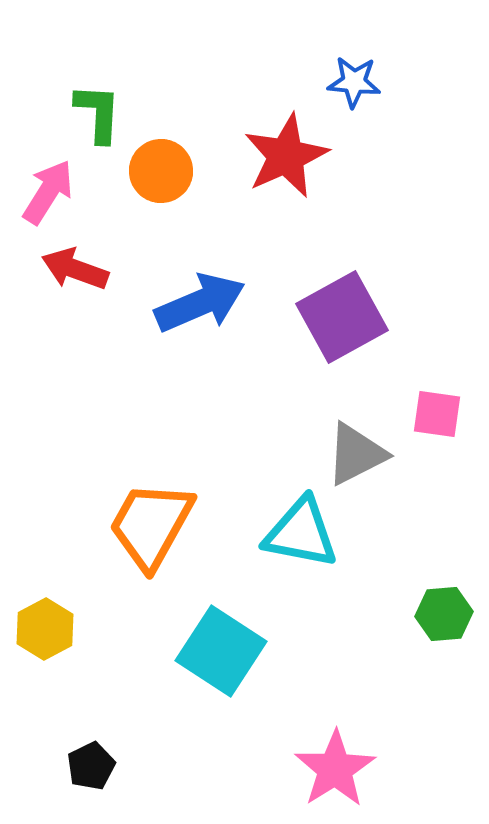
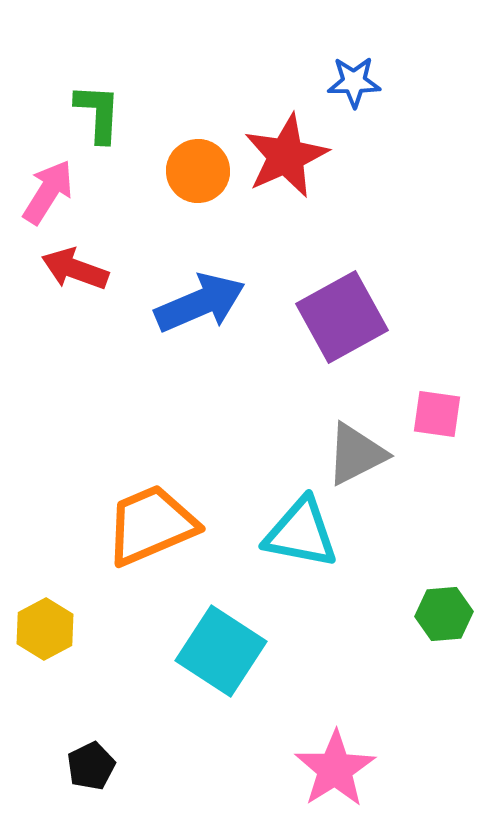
blue star: rotated 6 degrees counterclockwise
orange circle: moved 37 px right
orange trapezoid: rotated 38 degrees clockwise
